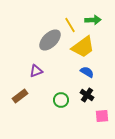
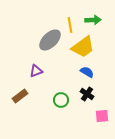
yellow line: rotated 21 degrees clockwise
black cross: moved 1 px up
